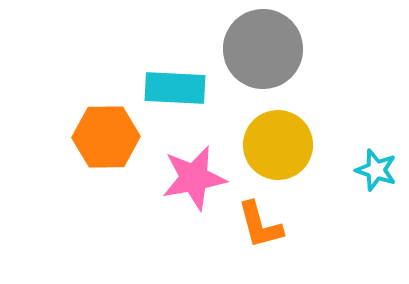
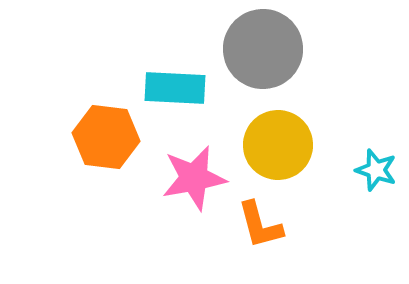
orange hexagon: rotated 8 degrees clockwise
